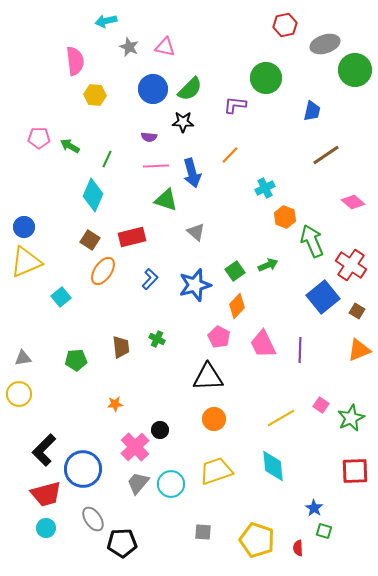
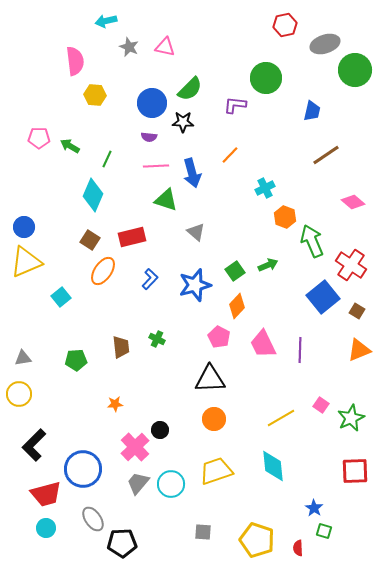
blue circle at (153, 89): moved 1 px left, 14 px down
black triangle at (208, 377): moved 2 px right, 2 px down
black L-shape at (44, 450): moved 10 px left, 5 px up
